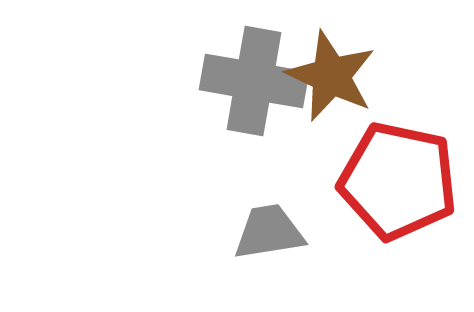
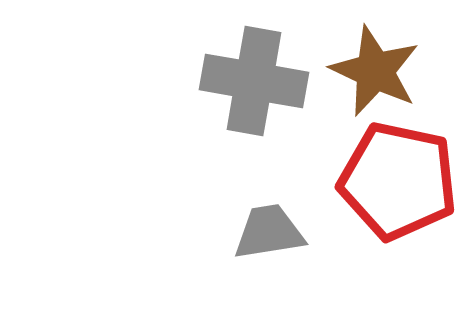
brown star: moved 44 px right, 5 px up
